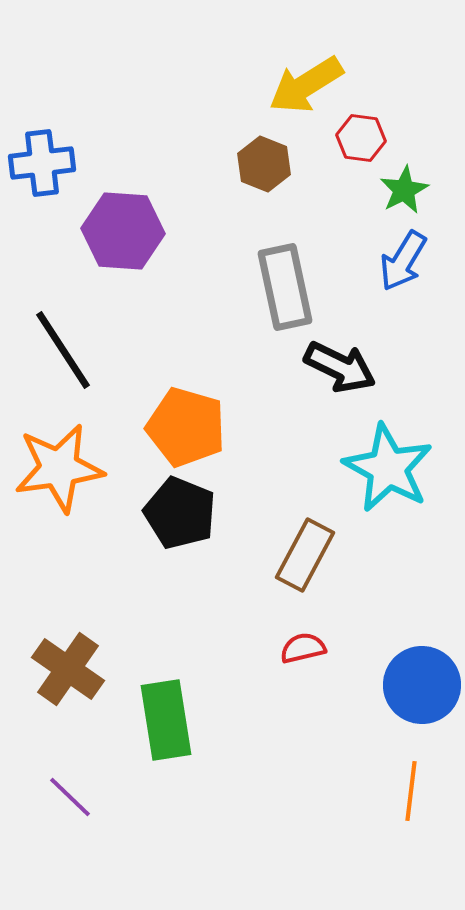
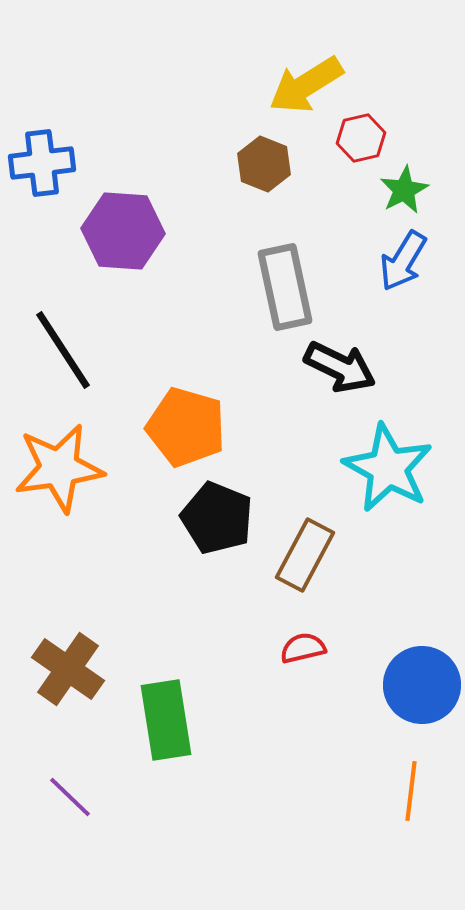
red hexagon: rotated 21 degrees counterclockwise
black pentagon: moved 37 px right, 5 px down
